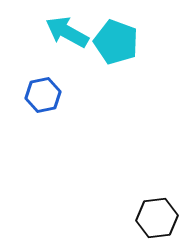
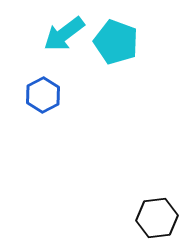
cyan arrow: moved 3 px left, 2 px down; rotated 66 degrees counterclockwise
blue hexagon: rotated 16 degrees counterclockwise
